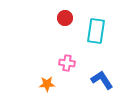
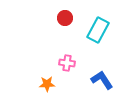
cyan rectangle: moved 2 px right, 1 px up; rotated 20 degrees clockwise
